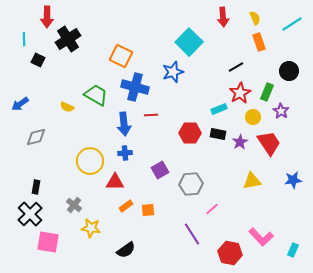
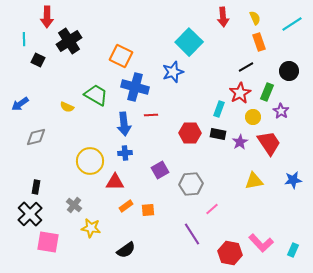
black cross at (68, 39): moved 1 px right, 2 px down
black line at (236, 67): moved 10 px right
cyan rectangle at (219, 109): rotated 49 degrees counterclockwise
yellow triangle at (252, 181): moved 2 px right
pink L-shape at (261, 237): moved 6 px down
